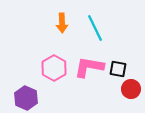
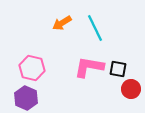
orange arrow: rotated 60 degrees clockwise
pink hexagon: moved 22 px left; rotated 15 degrees counterclockwise
